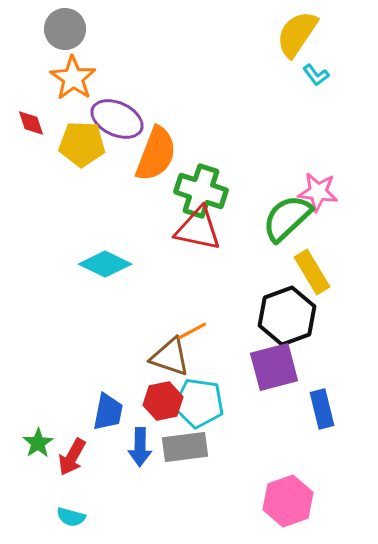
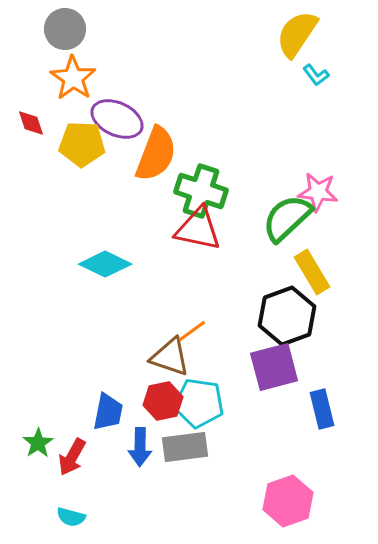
orange line: rotated 8 degrees counterclockwise
